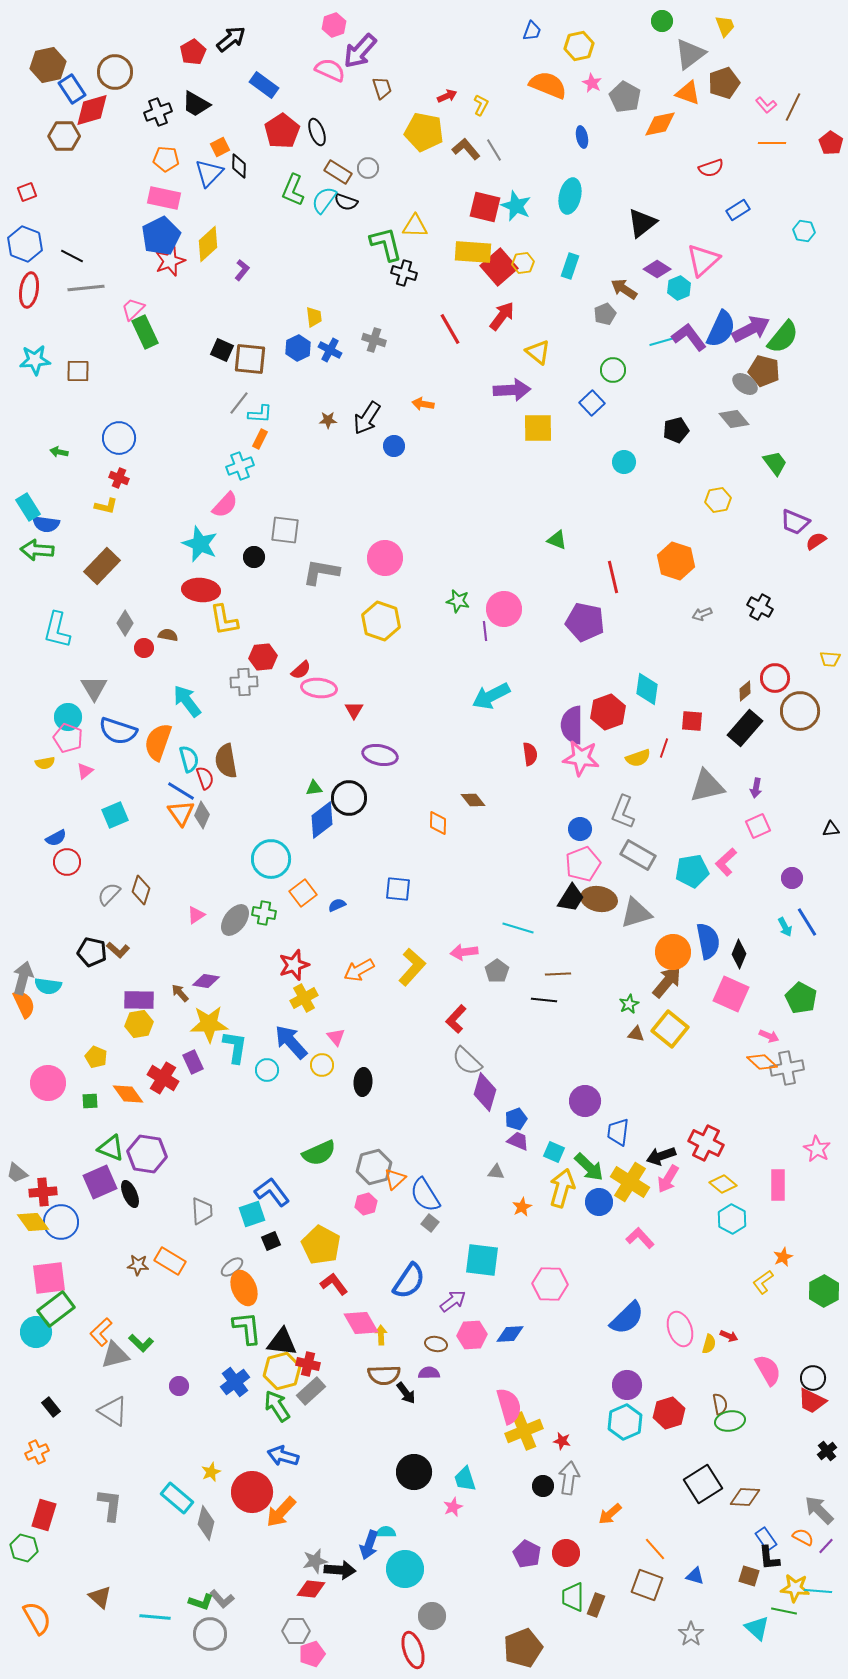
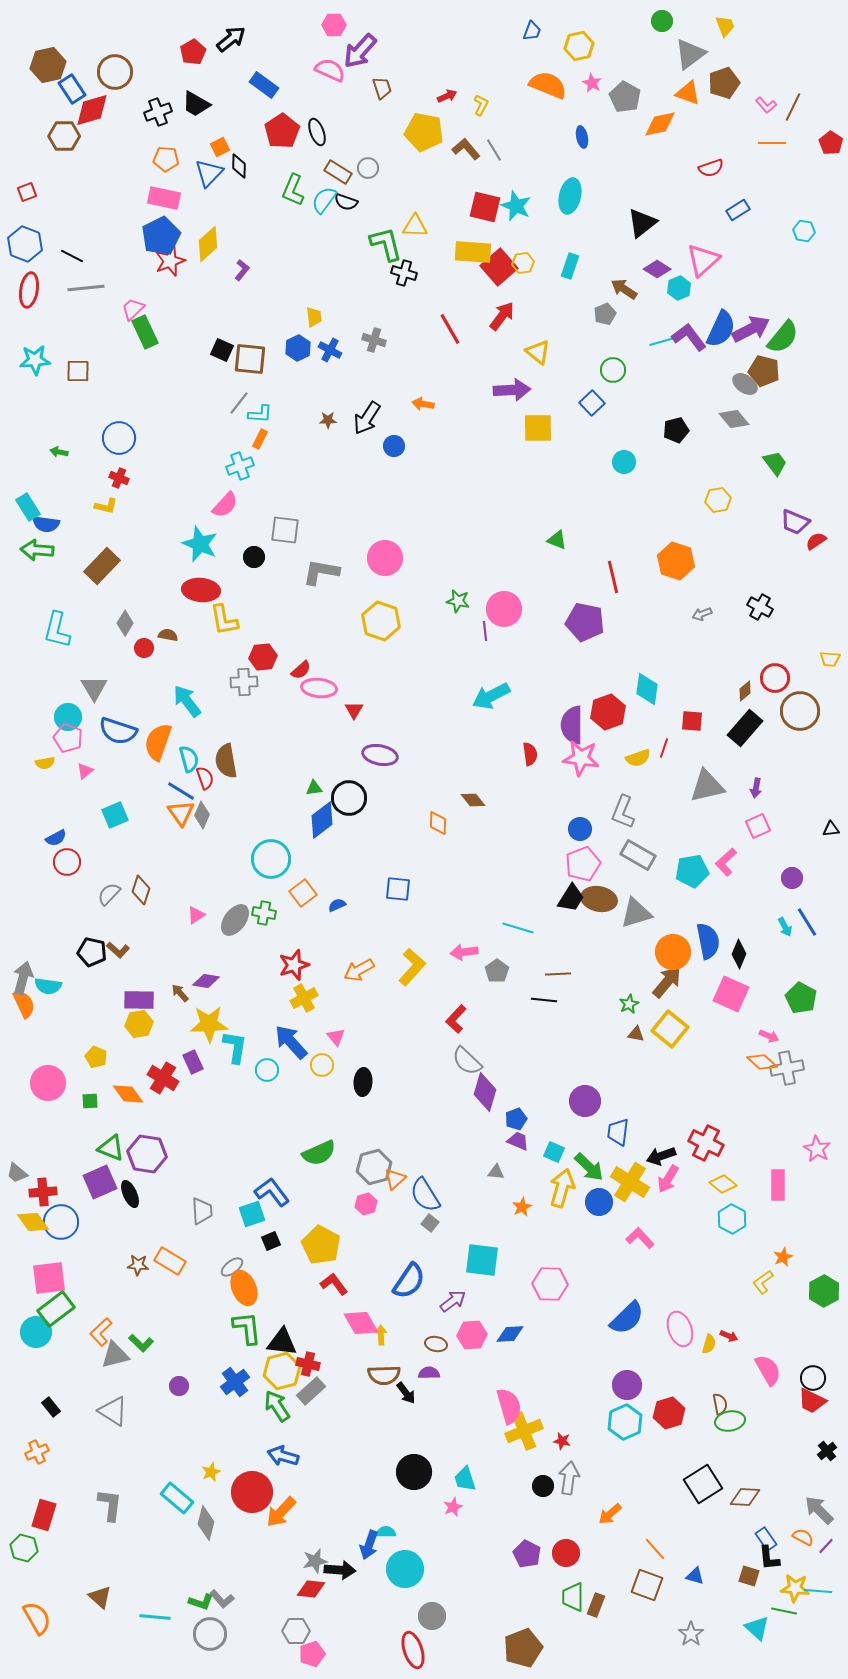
pink hexagon at (334, 25): rotated 20 degrees clockwise
